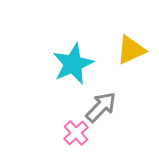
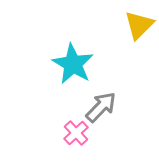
yellow triangle: moved 8 px right, 25 px up; rotated 20 degrees counterclockwise
cyan star: rotated 18 degrees counterclockwise
